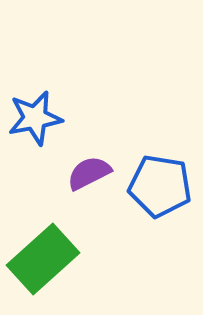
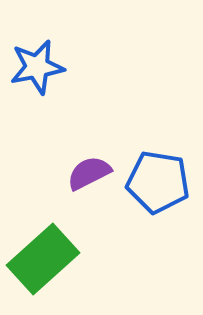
blue star: moved 2 px right, 51 px up
blue pentagon: moved 2 px left, 4 px up
